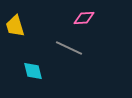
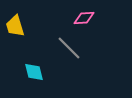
gray line: rotated 20 degrees clockwise
cyan diamond: moved 1 px right, 1 px down
